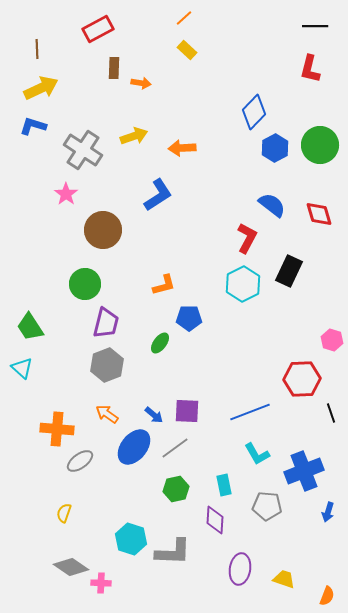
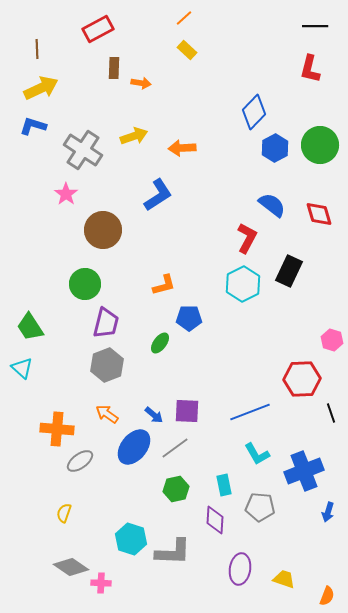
gray pentagon at (267, 506): moved 7 px left, 1 px down
